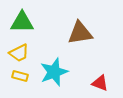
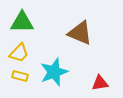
brown triangle: rotated 32 degrees clockwise
yellow trapezoid: rotated 20 degrees counterclockwise
red triangle: rotated 30 degrees counterclockwise
